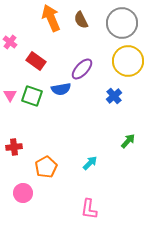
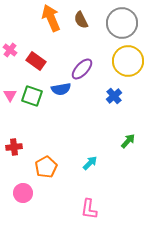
pink cross: moved 8 px down
